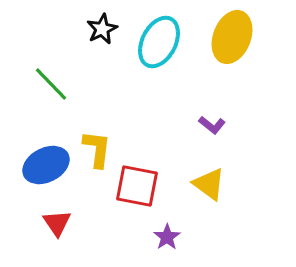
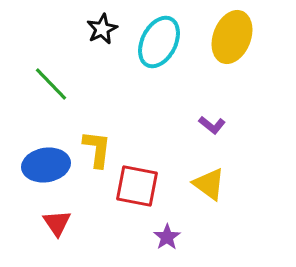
blue ellipse: rotated 18 degrees clockwise
